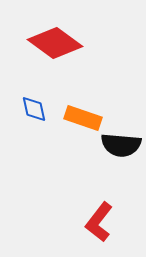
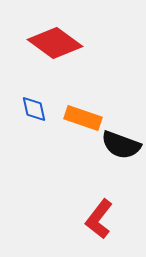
black semicircle: rotated 15 degrees clockwise
red L-shape: moved 3 px up
